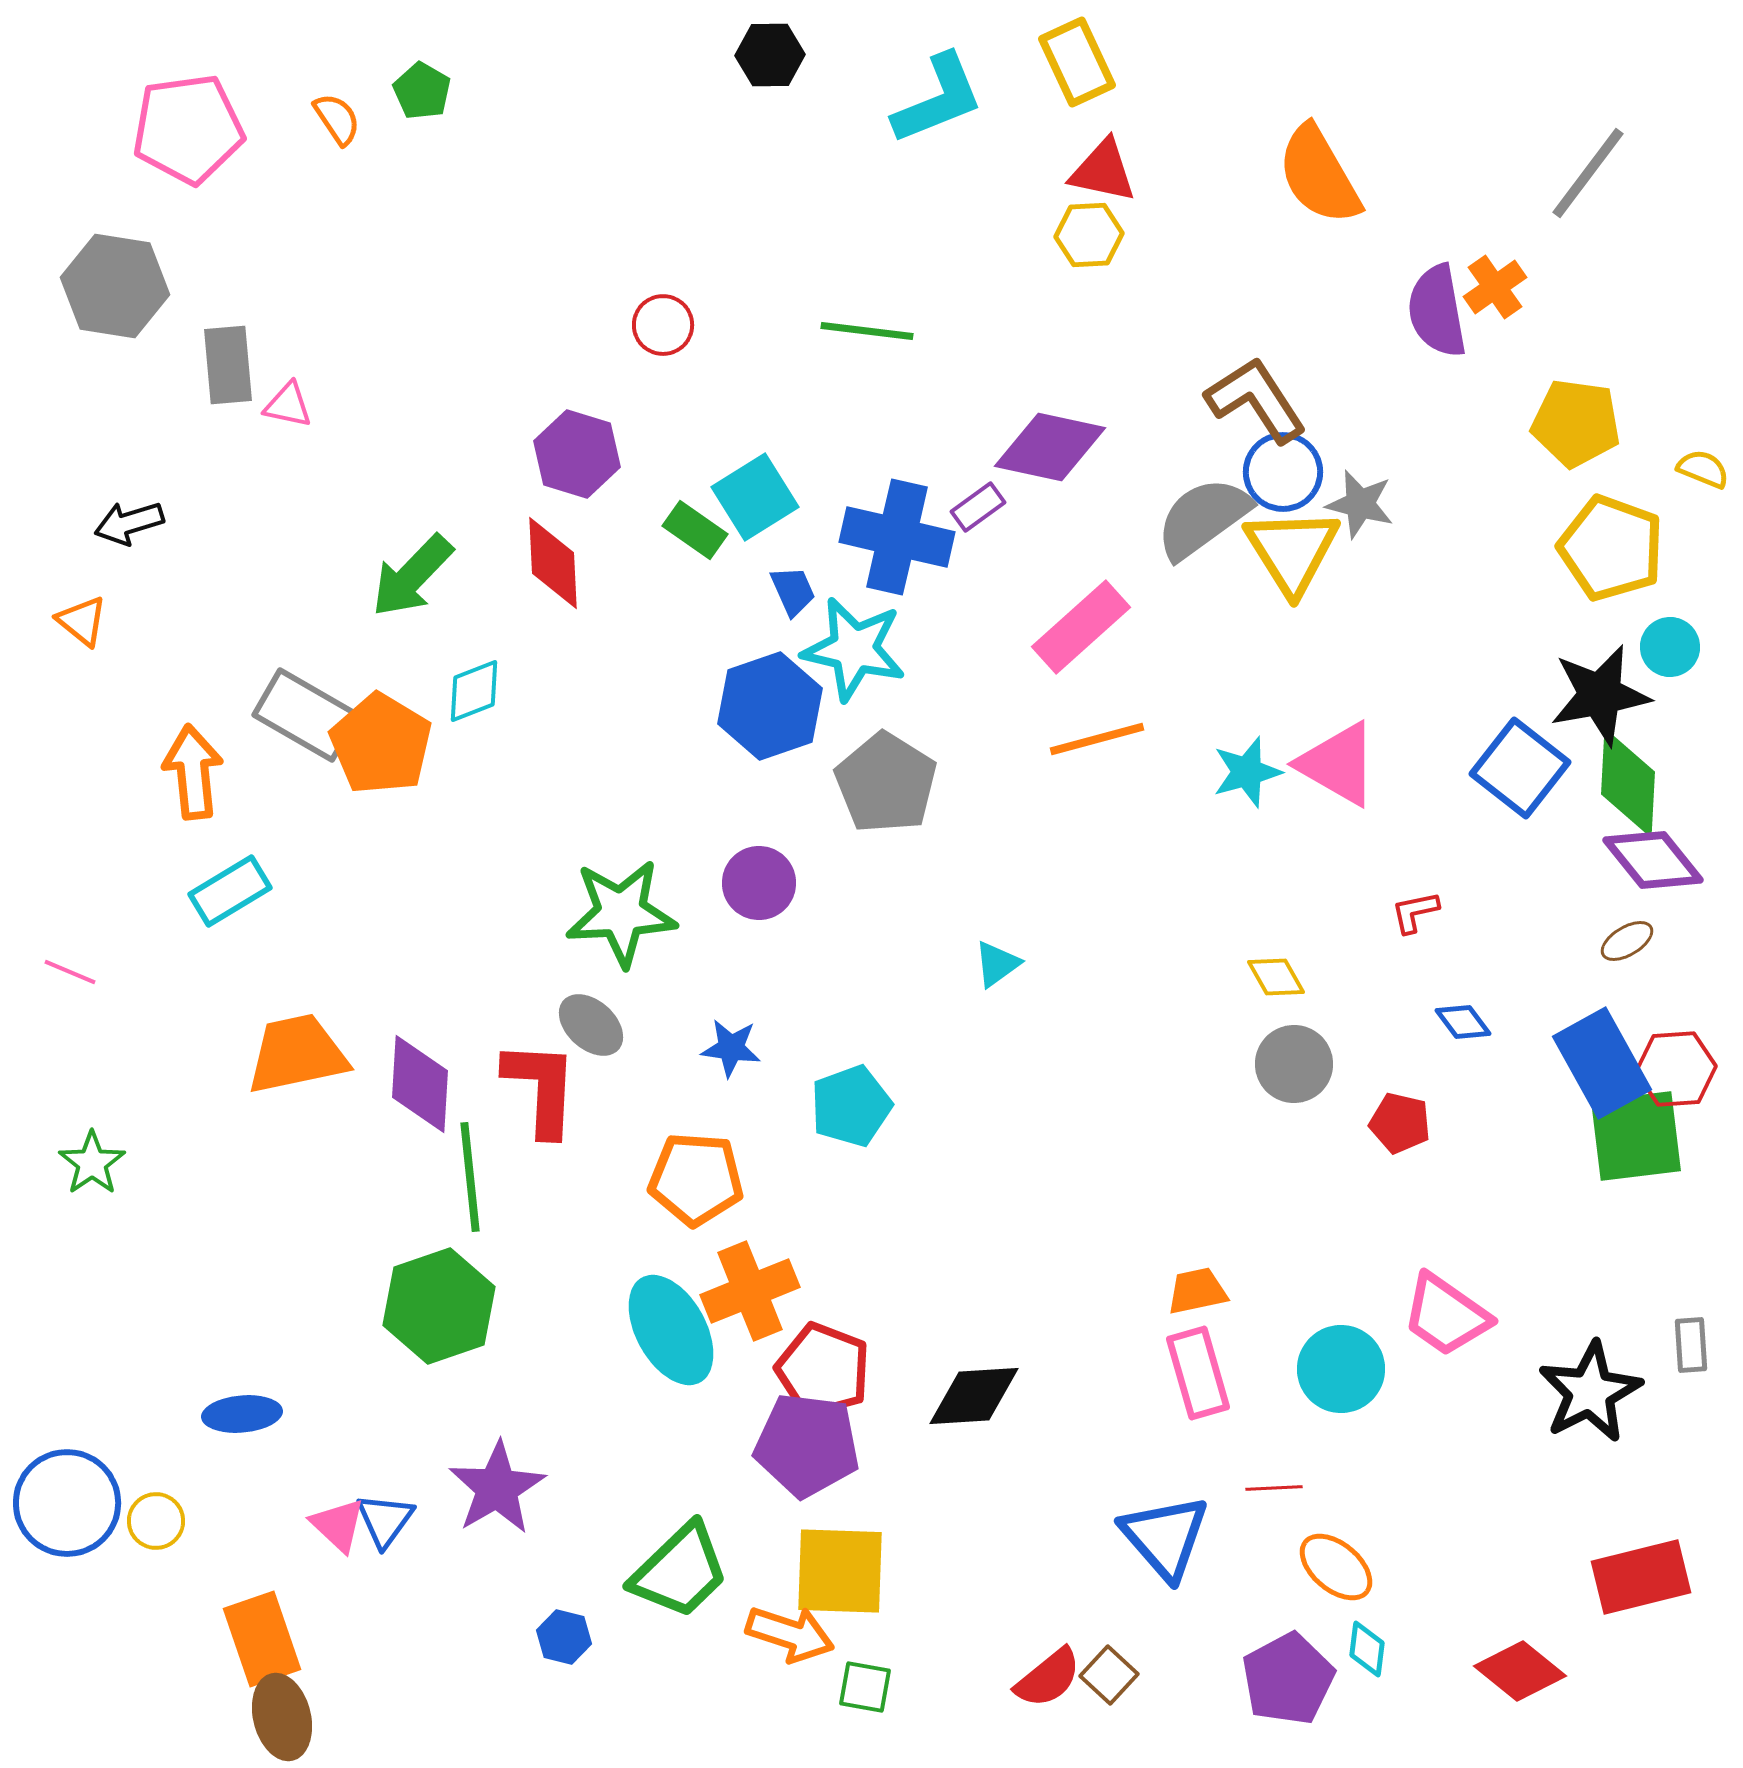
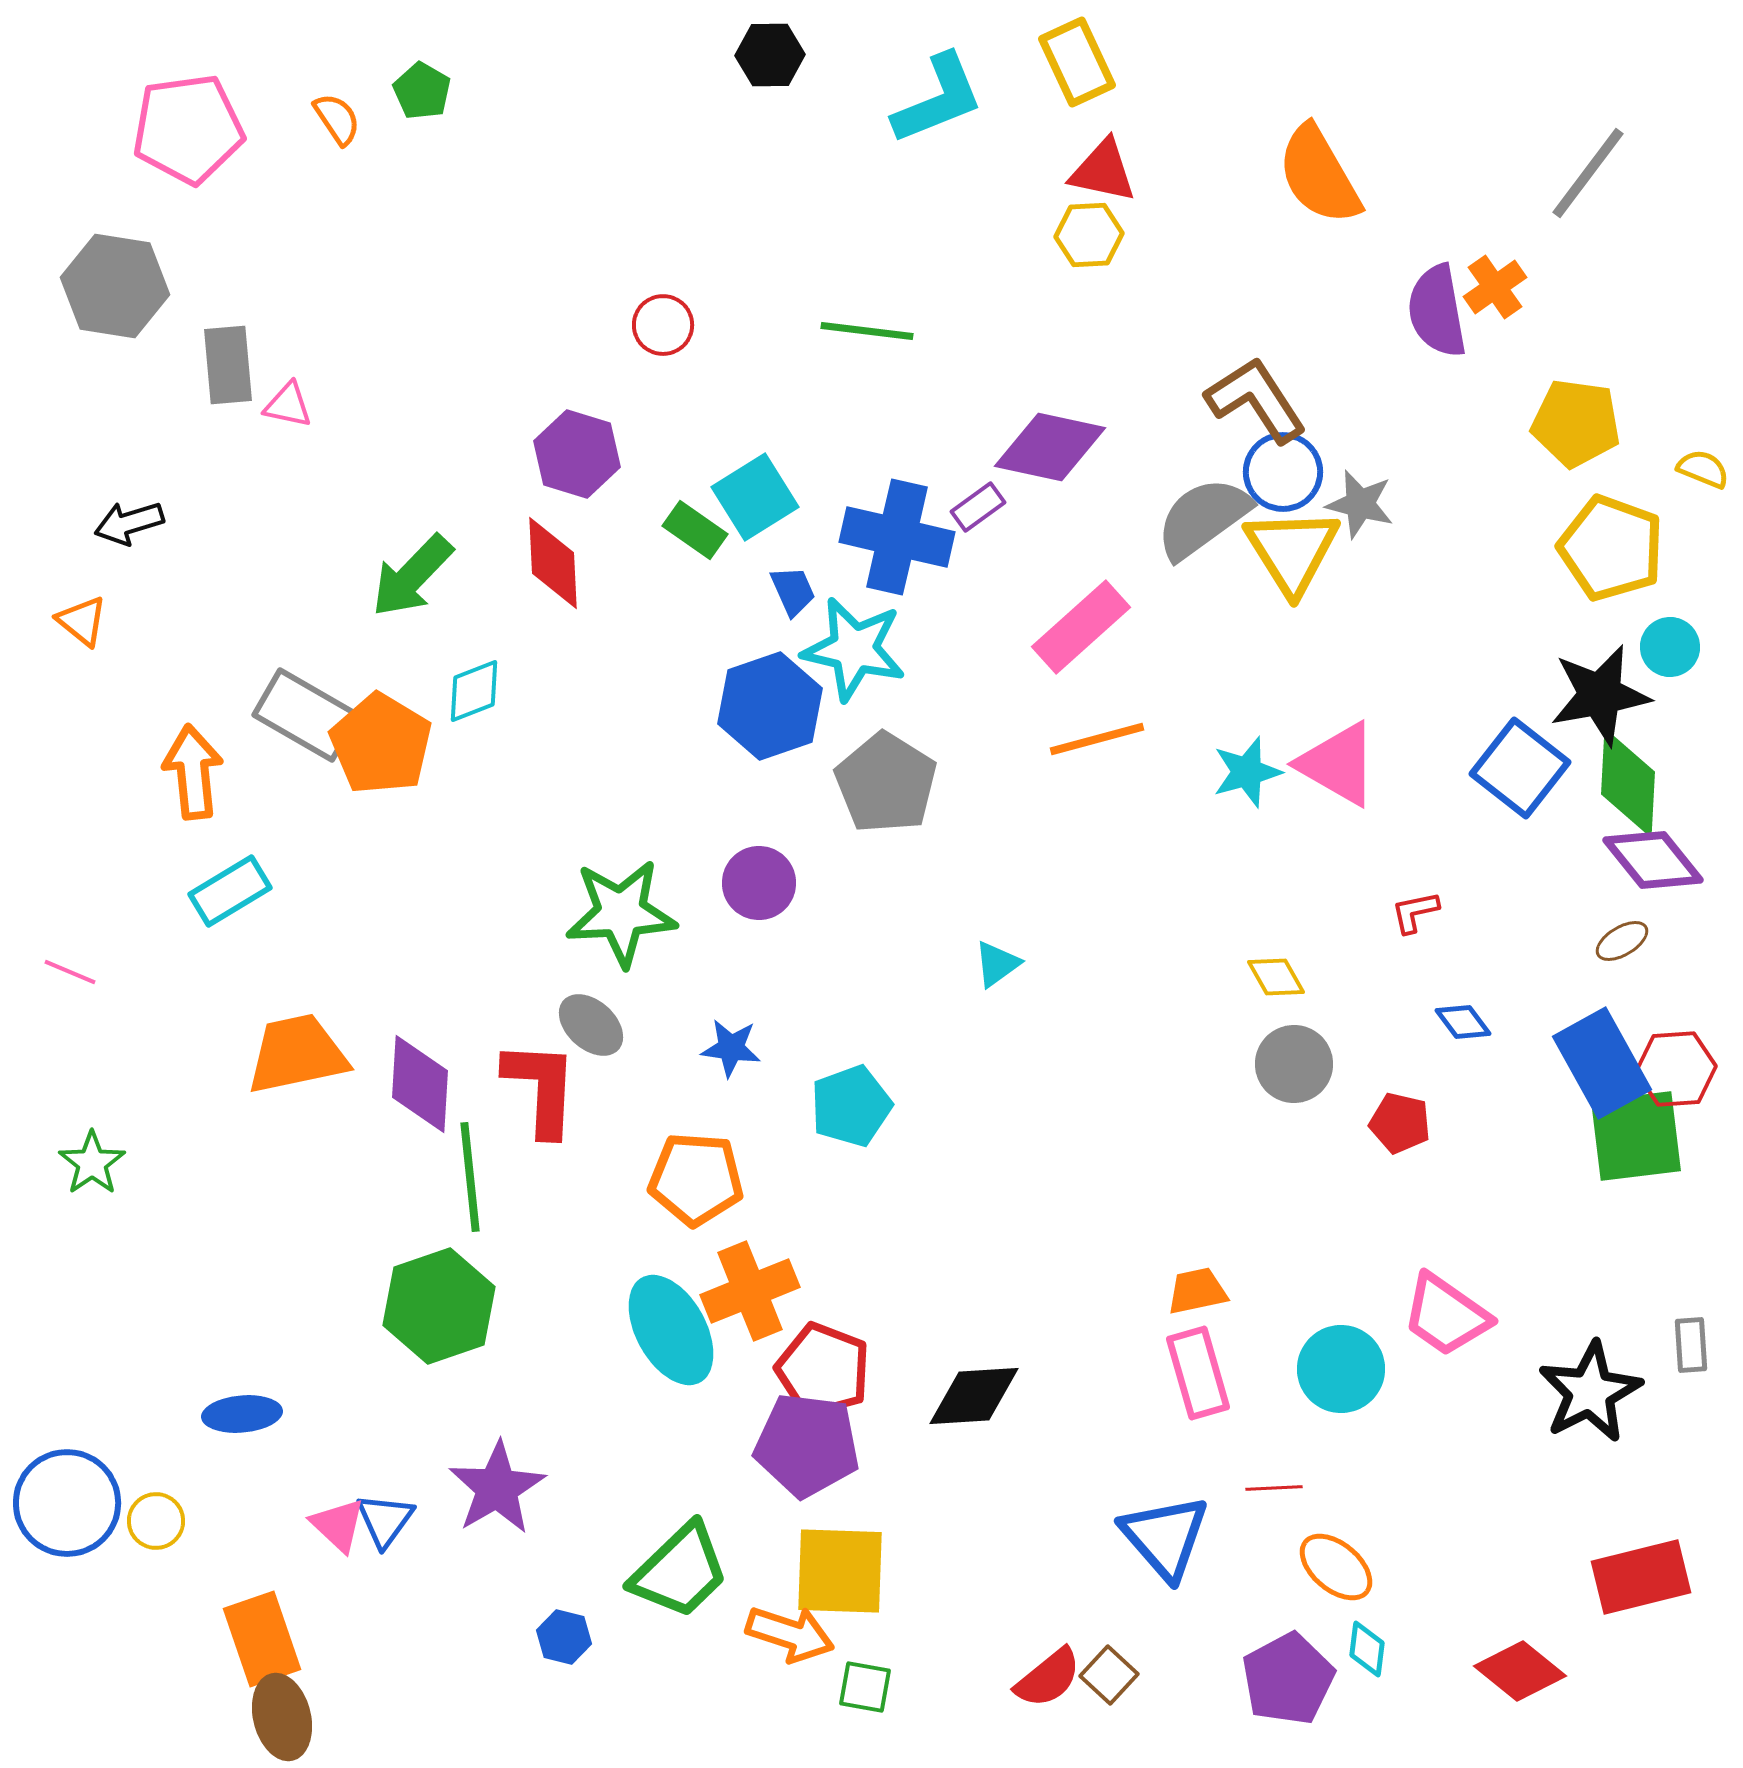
brown ellipse at (1627, 941): moved 5 px left
